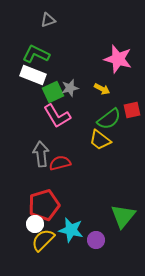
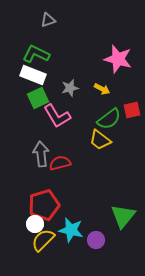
green square: moved 15 px left, 6 px down
